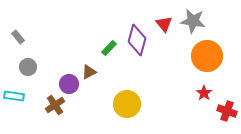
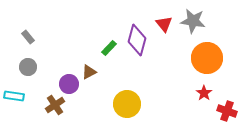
gray rectangle: moved 10 px right
orange circle: moved 2 px down
